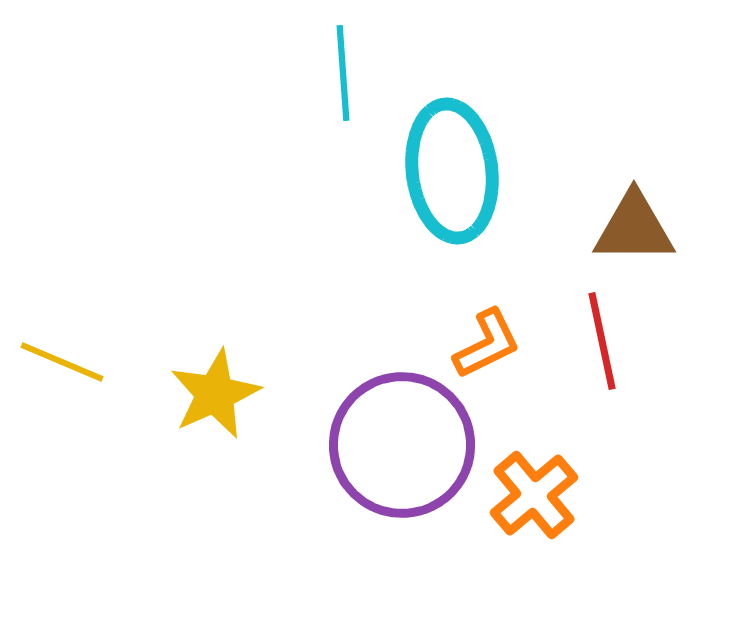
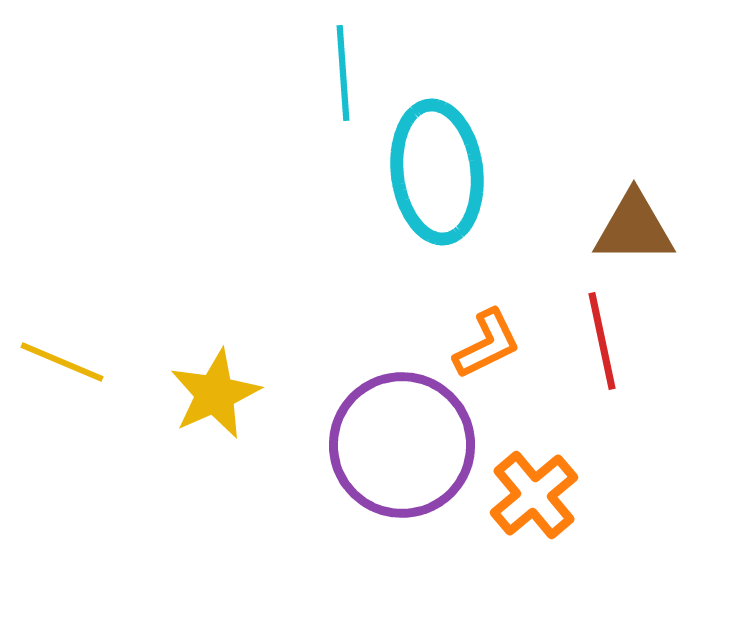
cyan ellipse: moved 15 px left, 1 px down
